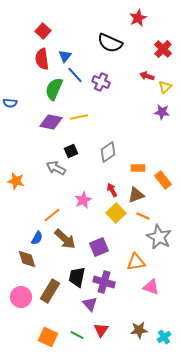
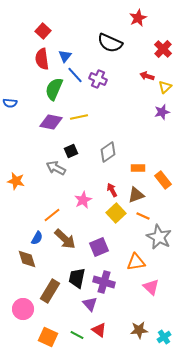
purple cross at (101, 82): moved 3 px left, 3 px up
purple star at (162, 112): rotated 21 degrees counterclockwise
black trapezoid at (77, 277): moved 1 px down
pink triangle at (151, 287): rotated 24 degrees clockwise
pink circle at (21, 297): moved 2 px right, 12 px down
red triangle at (101, 330): moved 2 px left; rotated 28 degrees counterclockwise
